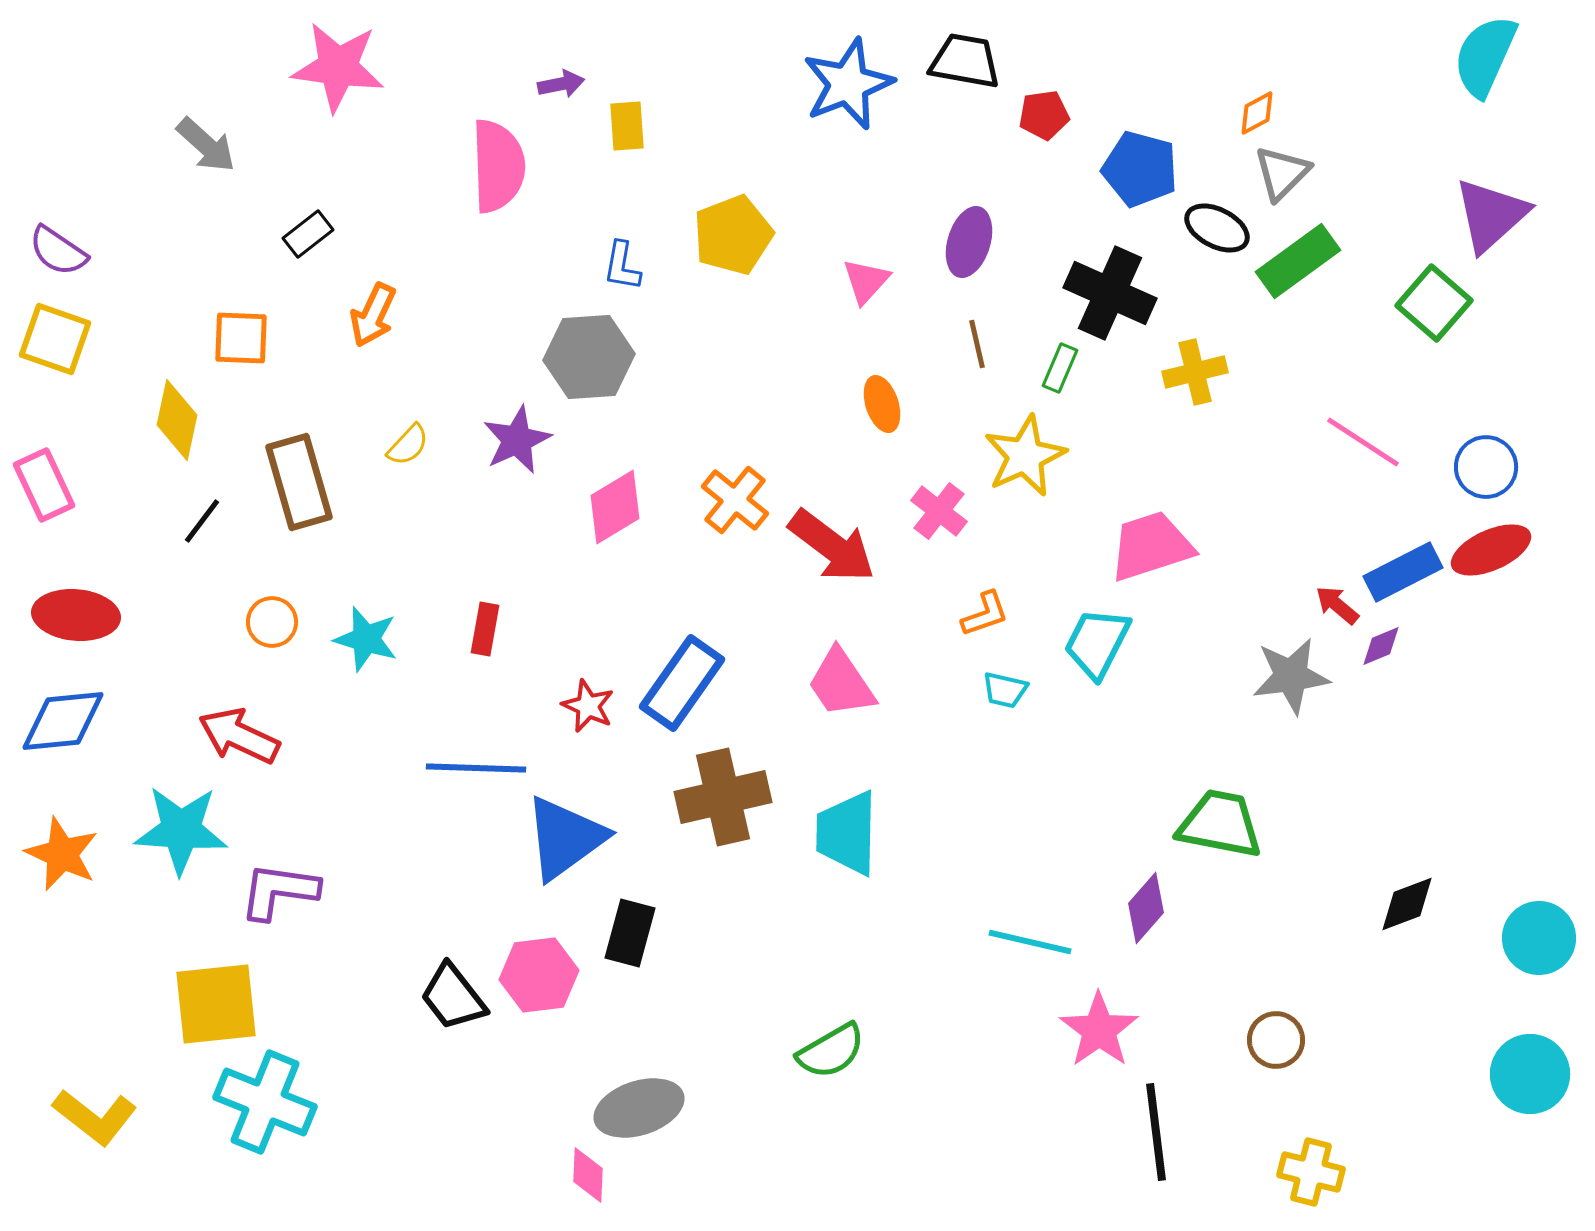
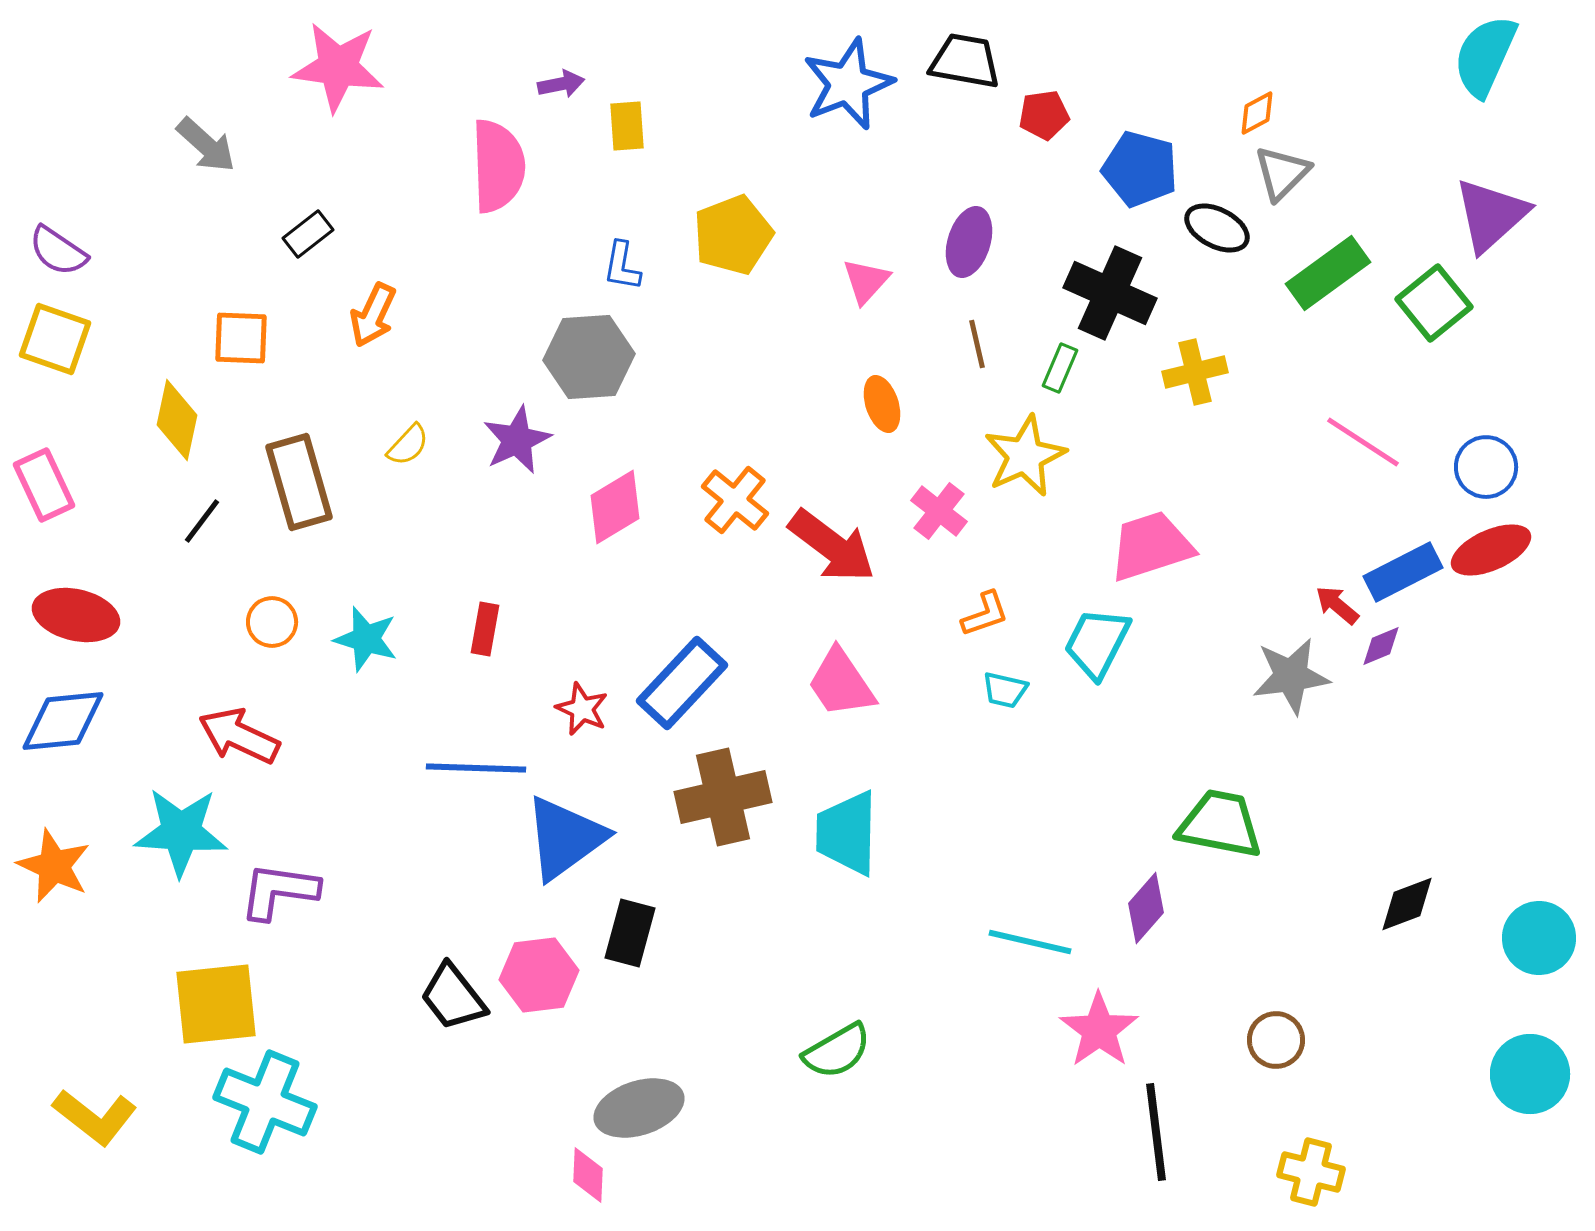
green rectangle at (1298, 261): moved 30 px right, 12 px down
green square at (1434, 303): rotated 10 degrees clockwise
red ellipse at (76, 615): rotated 8 degrees clockwise
blue rectangle at (682, 683): rotated 8 degrees clockwise
red star at (588, 706): moved 6 px left, 3 px down
cyan star at (181, 830): moved 2 px down
orange star at (62, 854): moved 8 px left, 12 px down
green semicircle at (831, 1051): moved 6 px right
